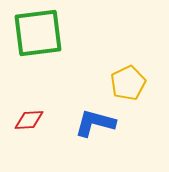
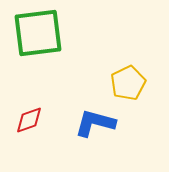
red diamond: rotated 16 degrees counterclockwise
